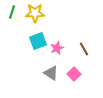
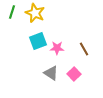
yellow star: rotated 24 degrees clockwise
pink star: rotated 24 degrees clockwise
